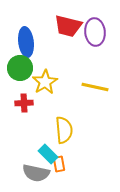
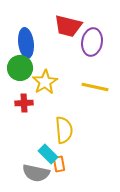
purple ellipse: moved 3 px left, 10 px down; rotated 16 degrees clockwise
blue ellipse: moved 1 px down
